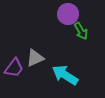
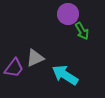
green arrow: moved 1 px right
